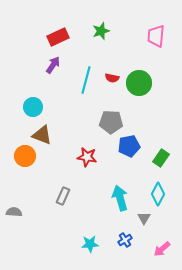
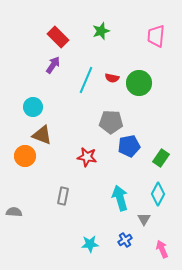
red rectangle: rotated 70 degrees clockwise
cyan line: rotated 8 degrees clockwise
gray rectangle: rotated 12 degrees counterclockwise
gray triangle: moved 1 px down
pink arrow: rotated 108 degrees clockwise
